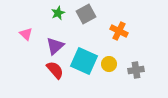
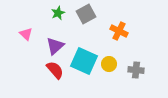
gray cross: rotated 14 degrees clockwise
